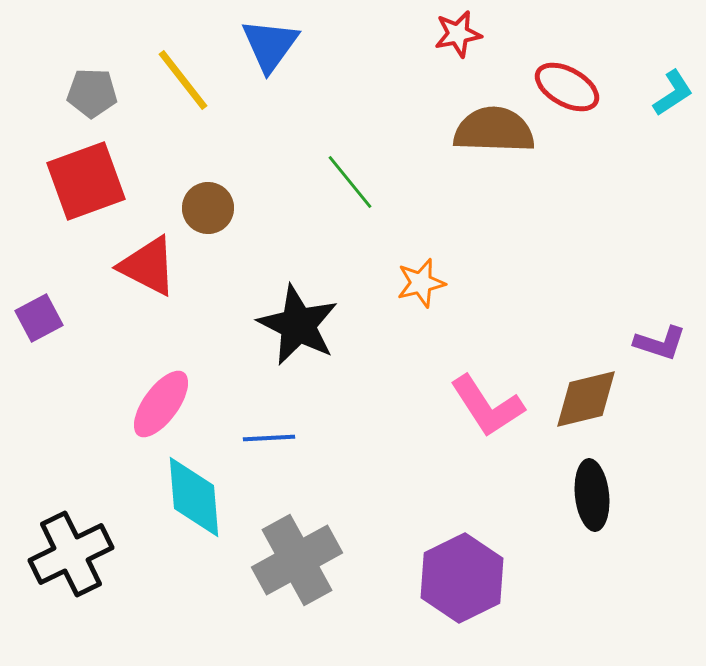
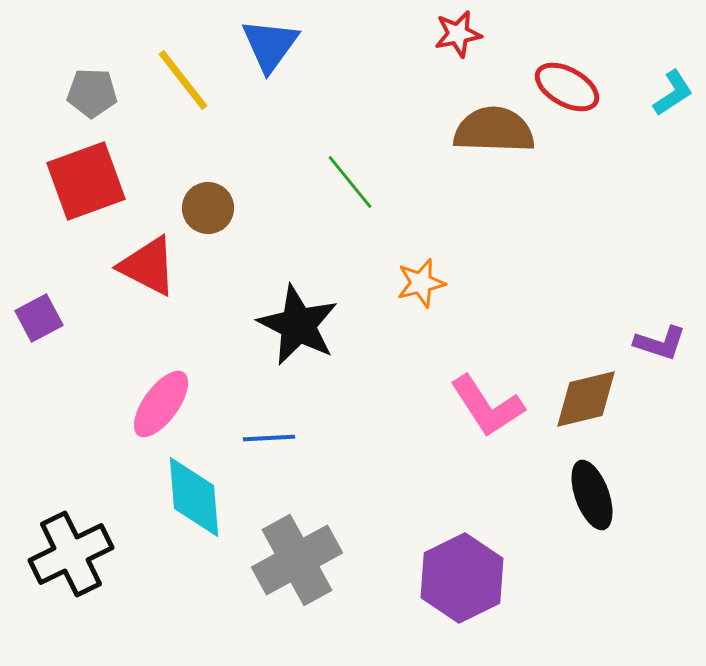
black ellipse: rotated 14 degrees counterclockwise
